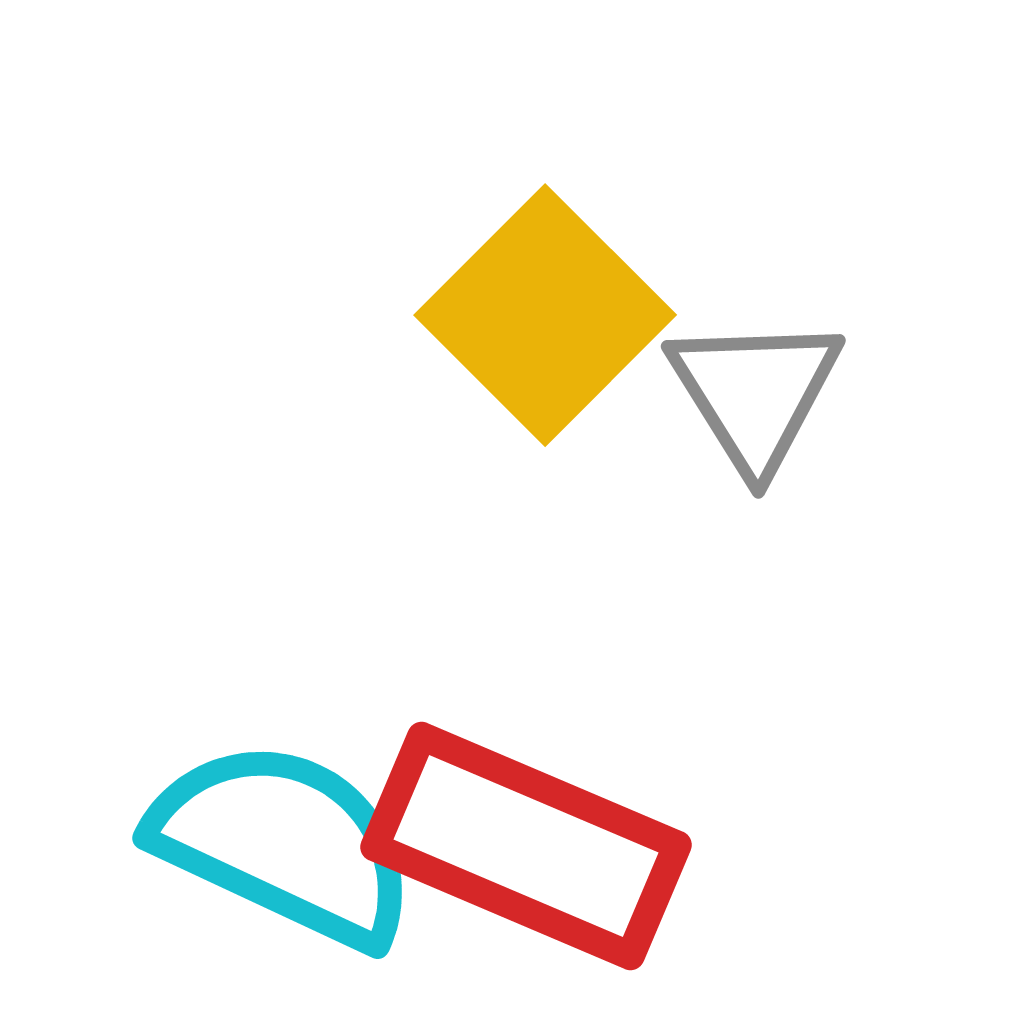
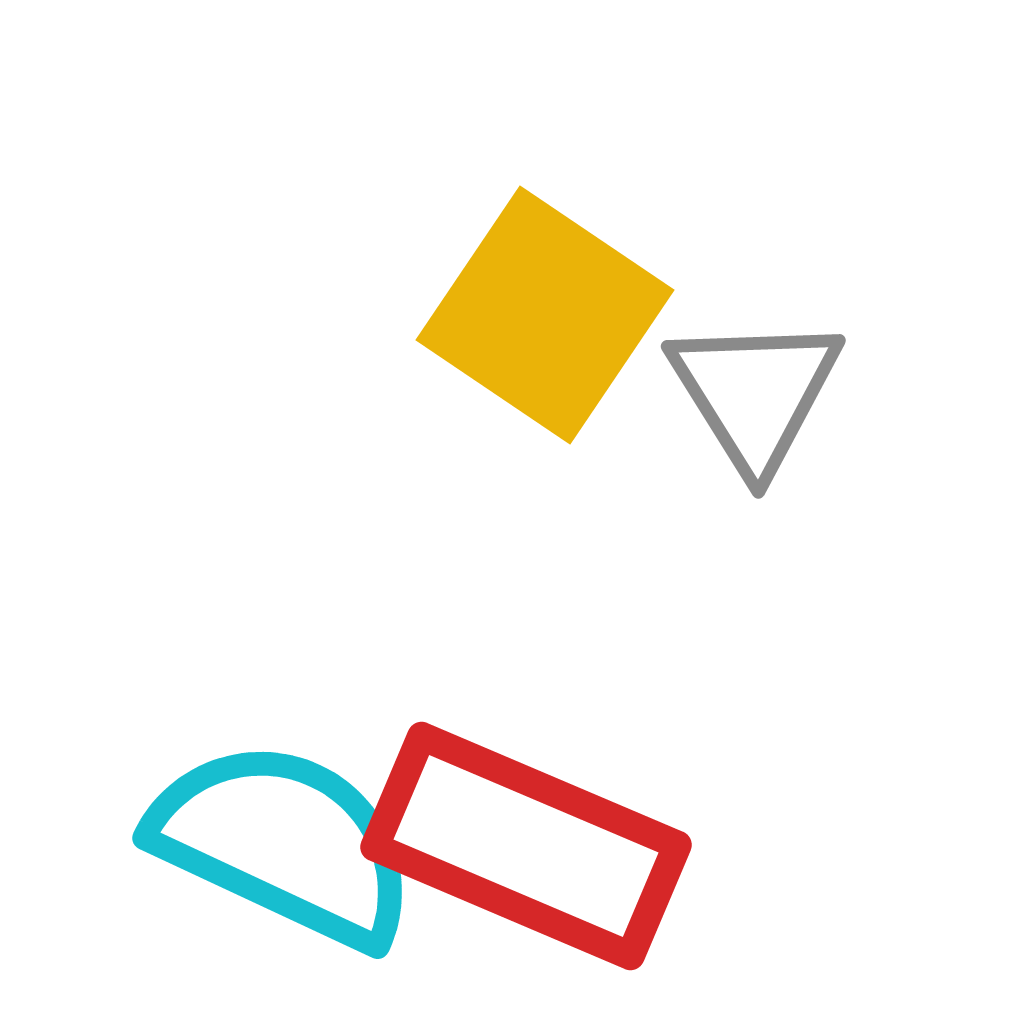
yellow square: rotated 11 degrees counterclockwise
